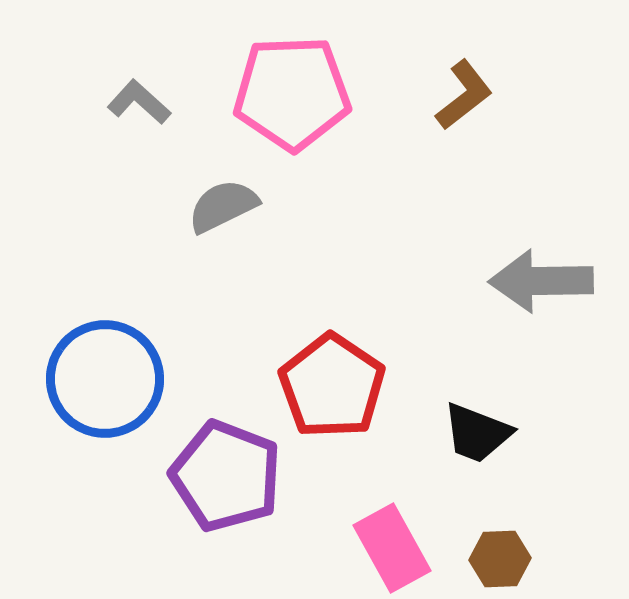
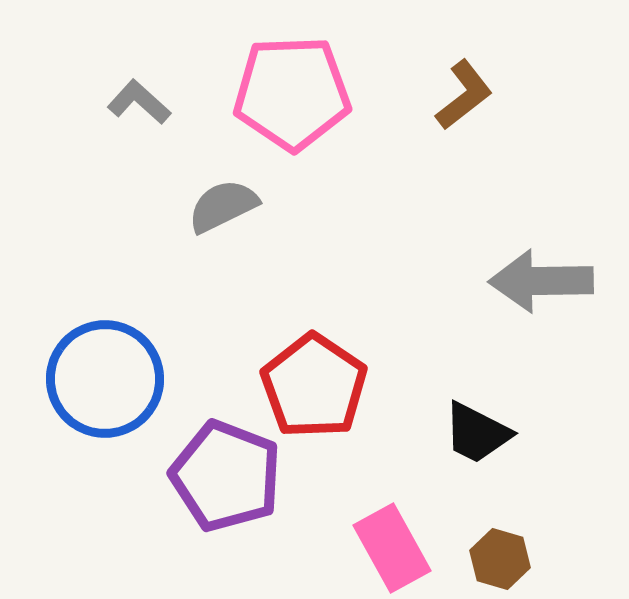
red pentagon: moved 18 px left
black trapezoid: rotated 6 degrees clockwise
brown hexagon: rotated 18 degrees clockwise
